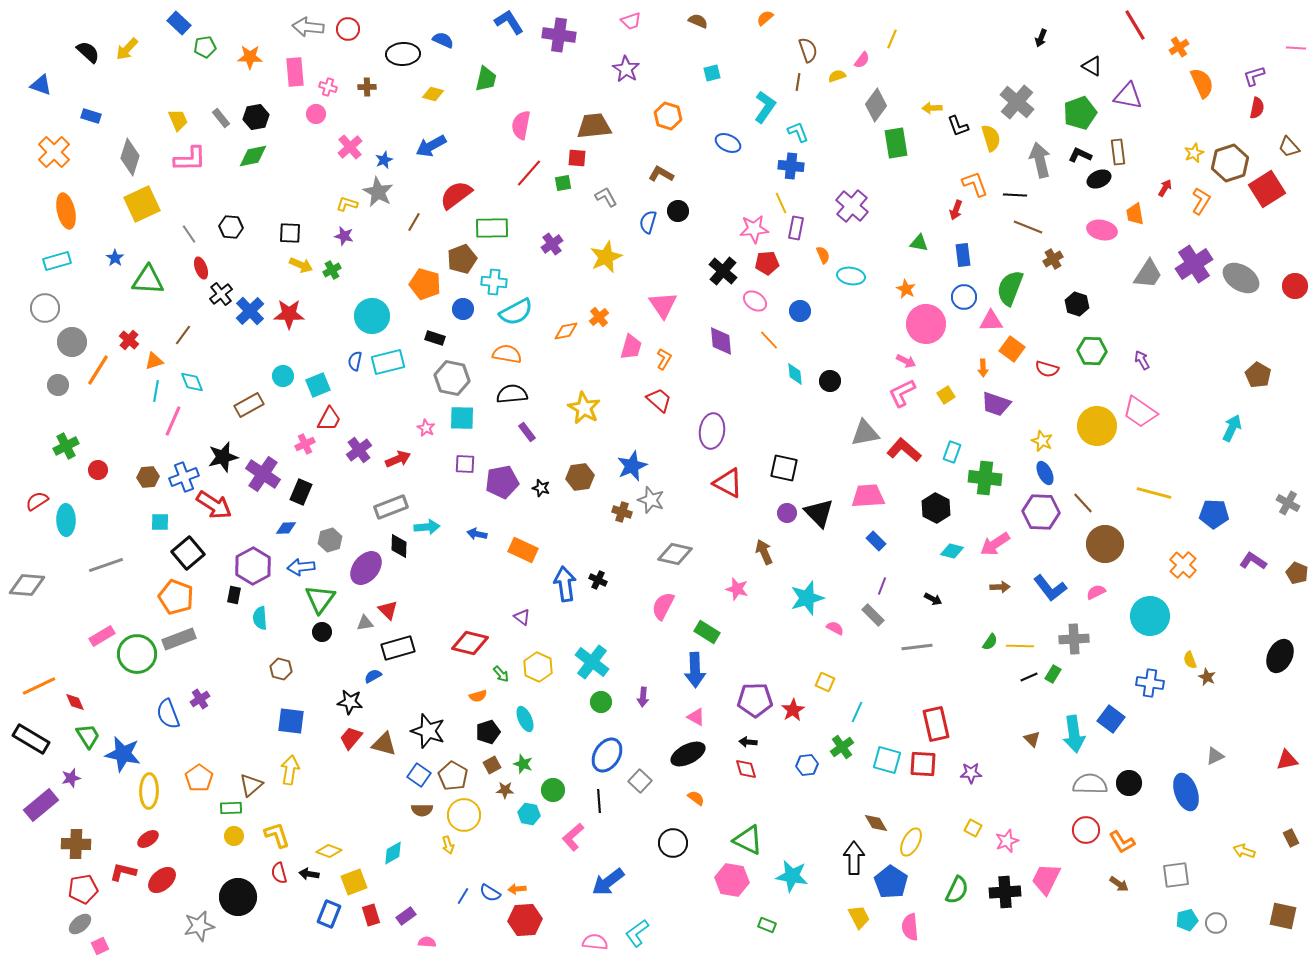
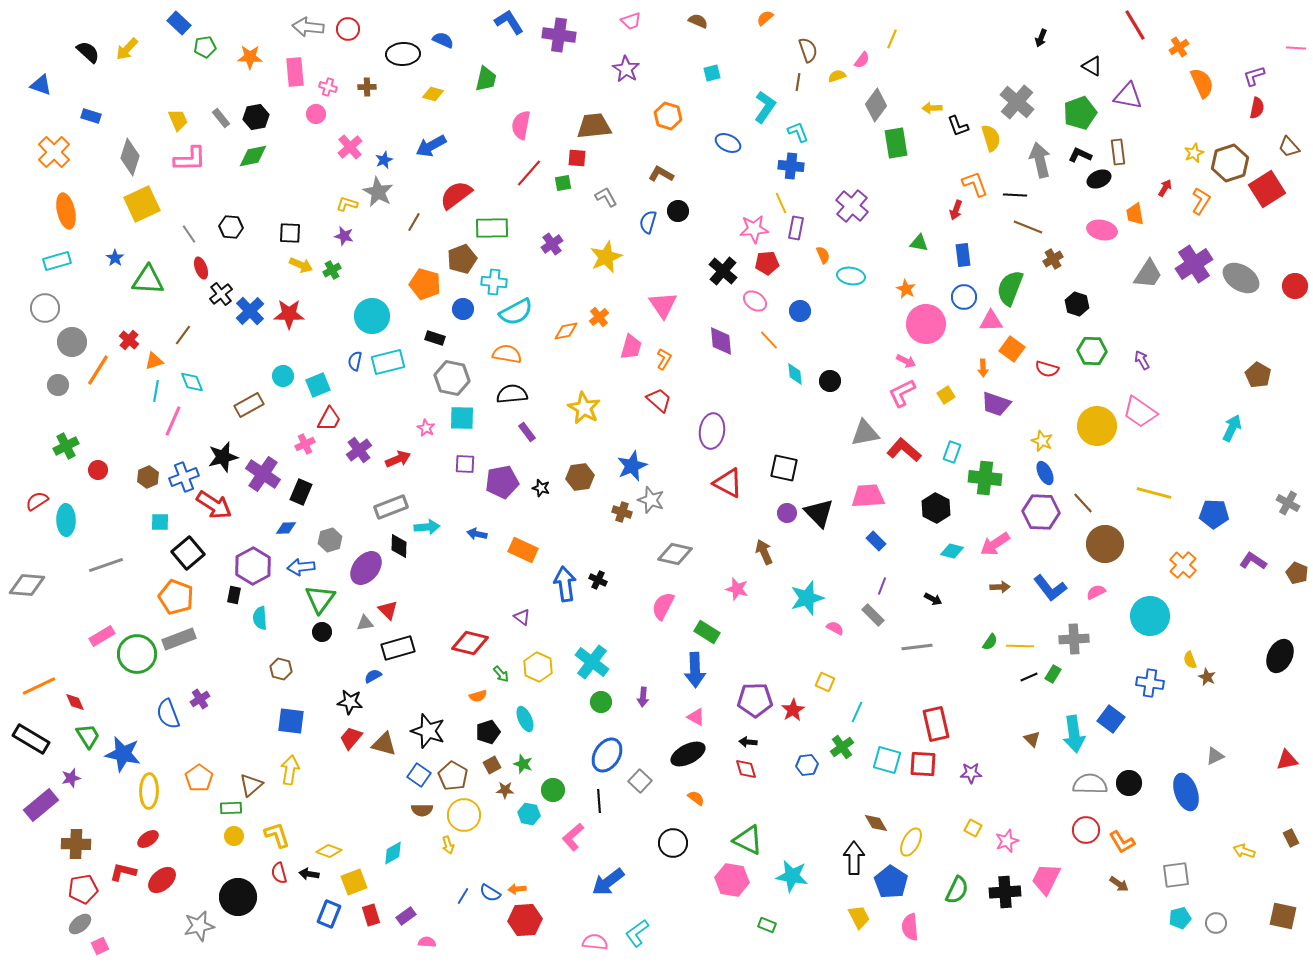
brown hexagon at (148, 477): rotated 20 degrees counterclockwise
cyan pentagon at (1187, 920): moved 7 px left, 2 px up
